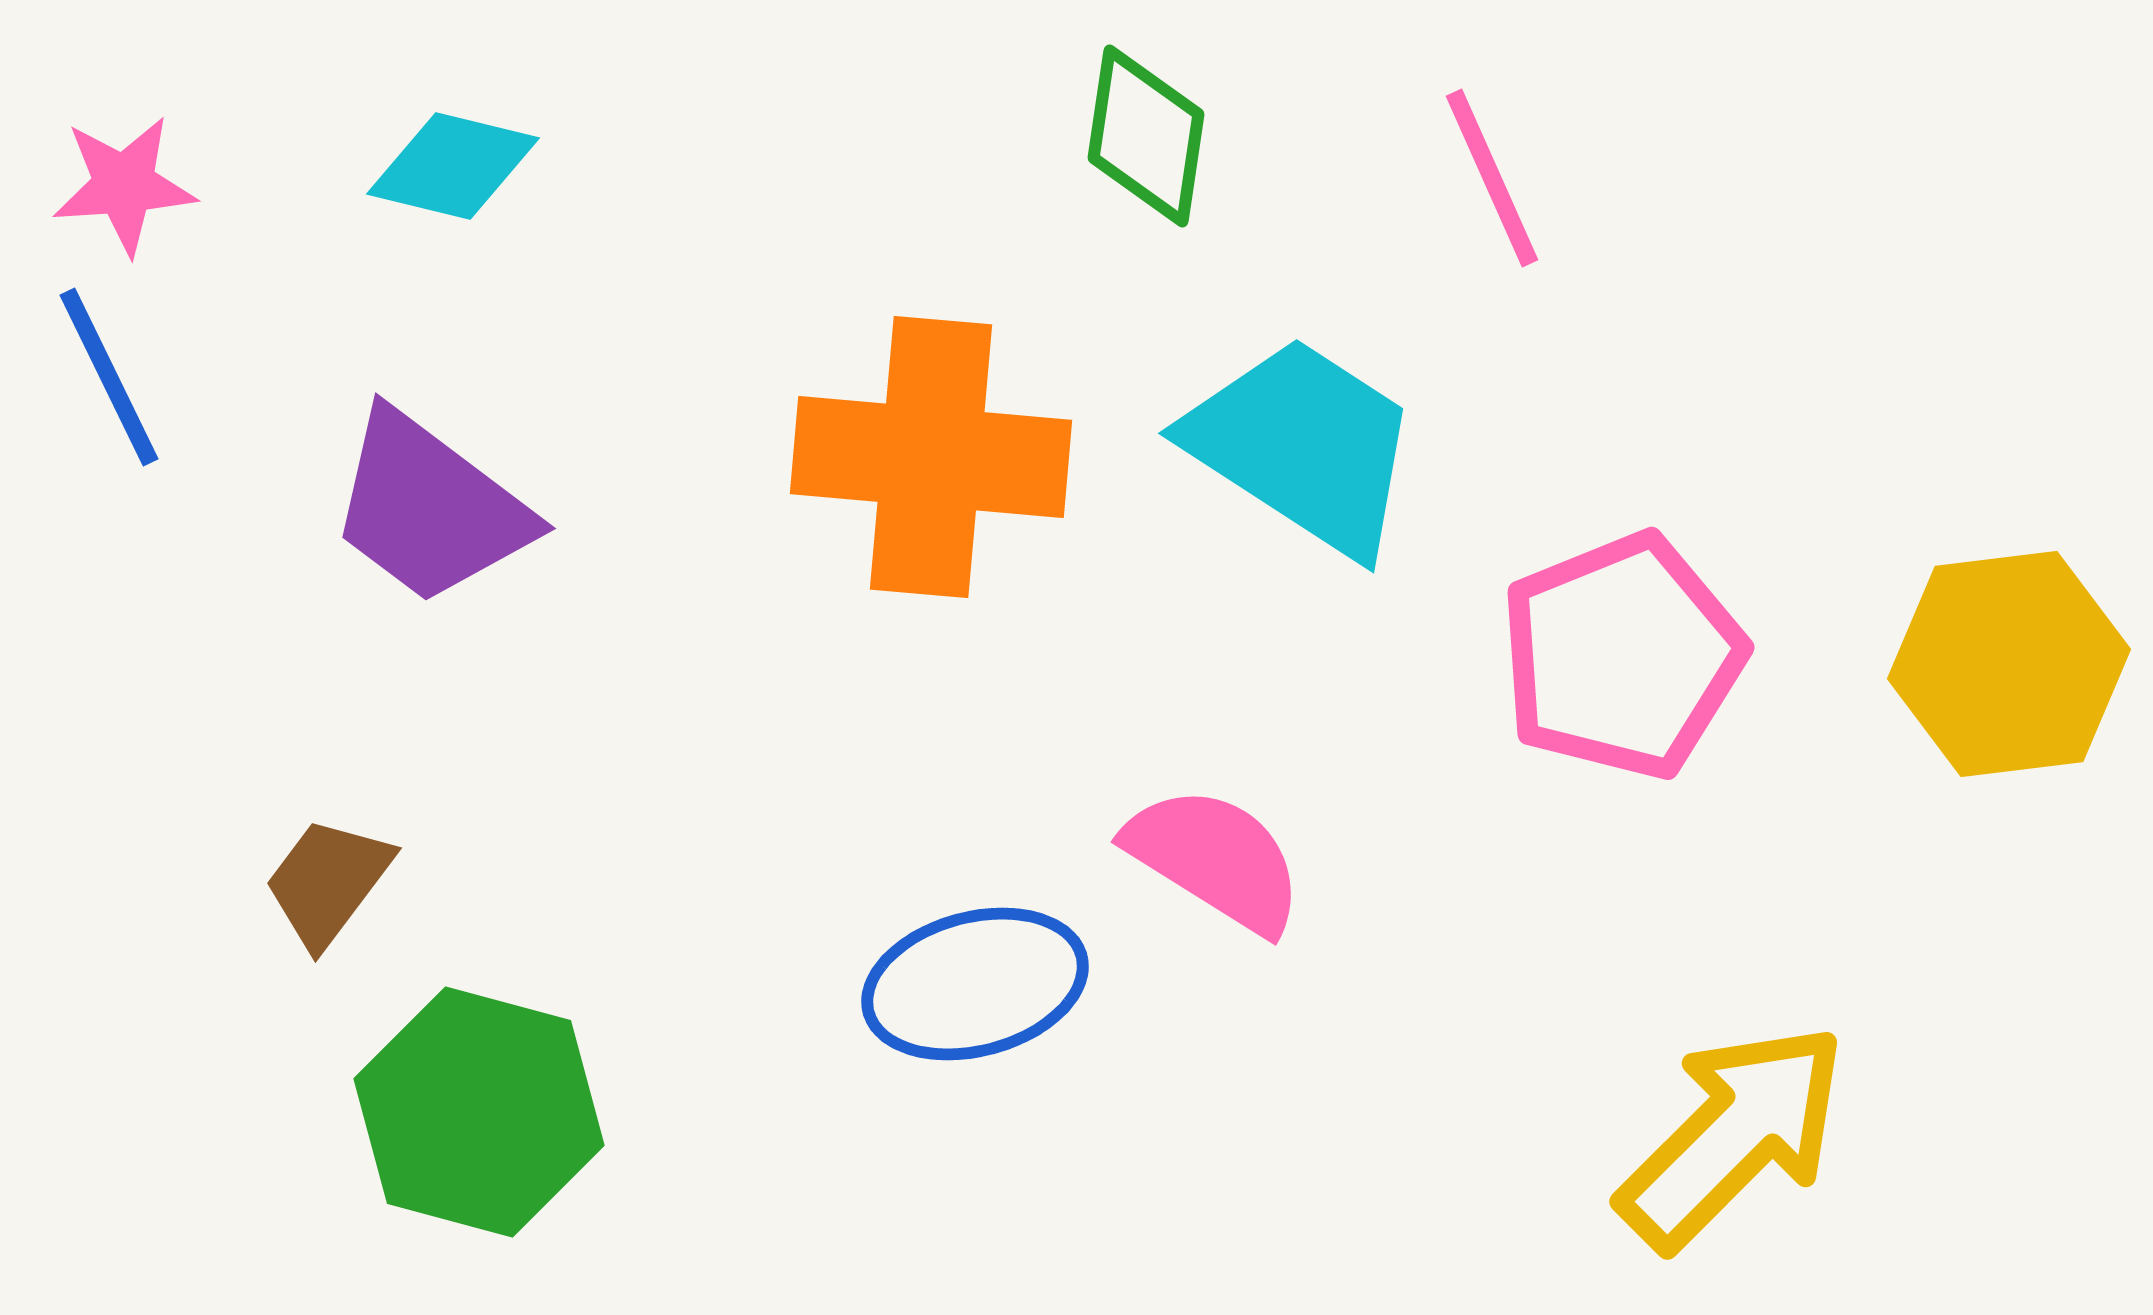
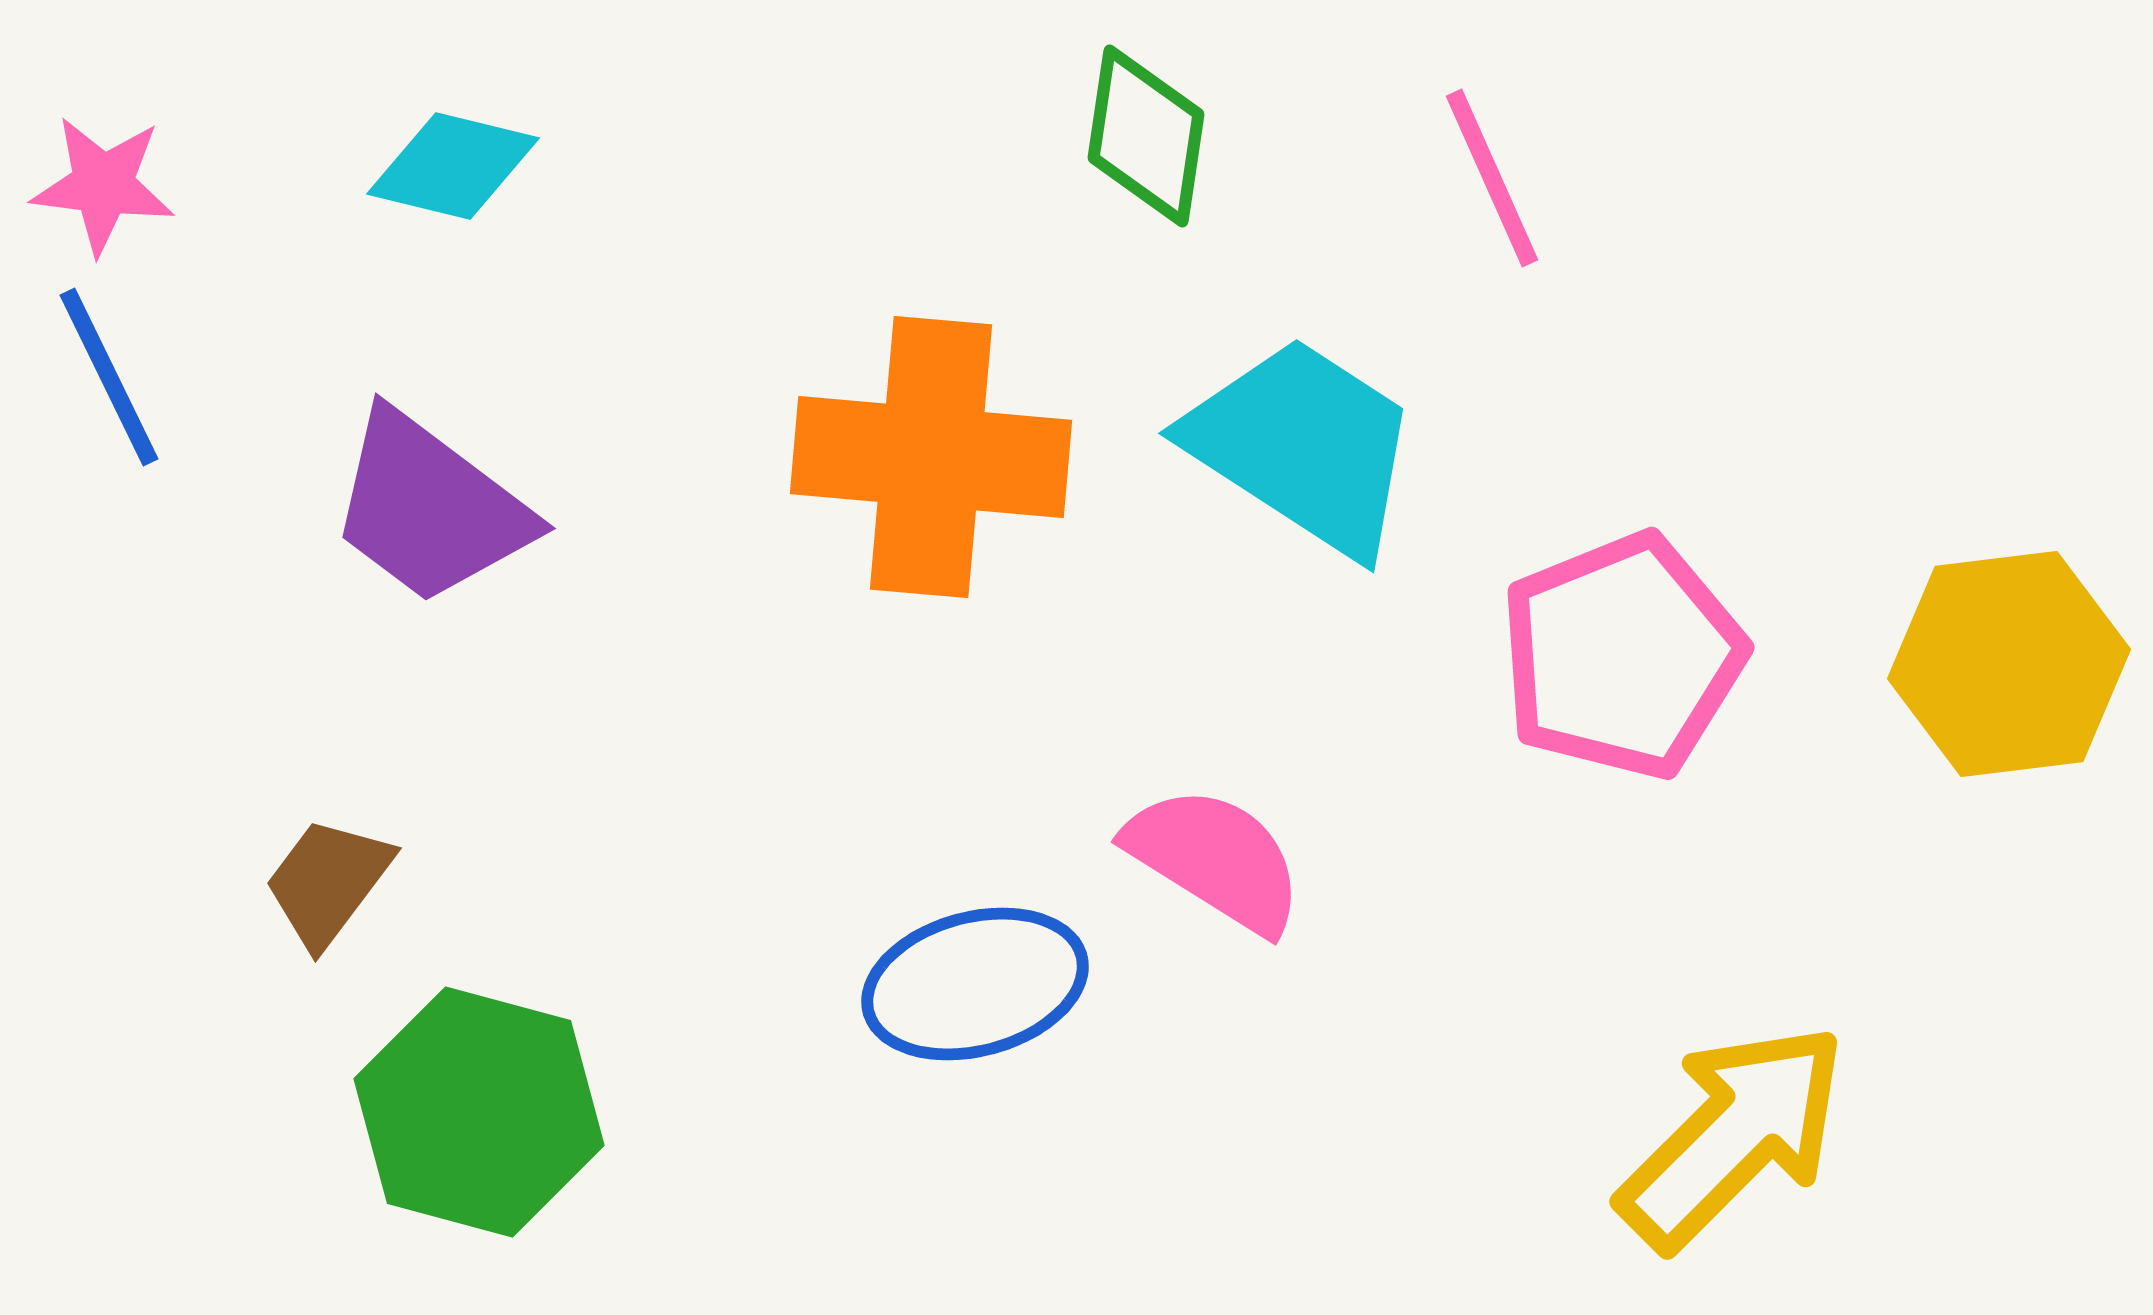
pink star: moved 21 px left; rotated 11 degrees clockwise
